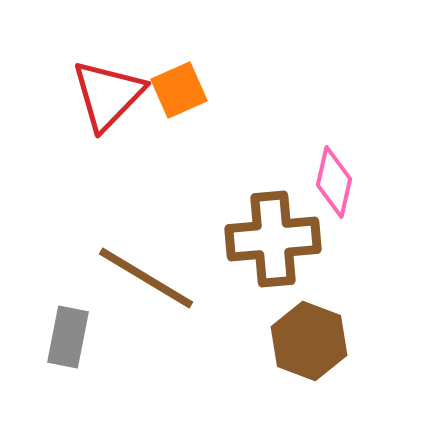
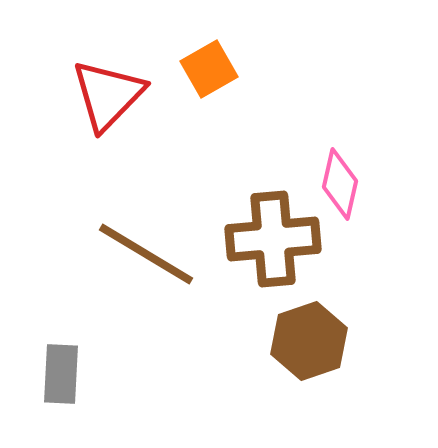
orange square: moved 30 px right, 21 px up; rotated 6 degrees counterclockwise
pink diamond: moved 6 px right, 2 px down
brown line: moved 24 px up
gray rectangle: moved 7 px left, 37 px down; rotated 8 degrees counterclockwise
brown hexagon: rotated 20 degrees clockwise
